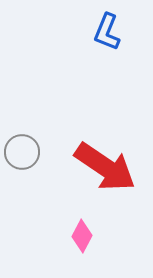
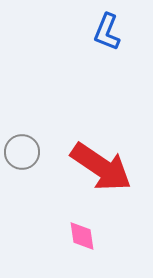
red arrow: moved 4 px left
pink diamond: rotated 36 degrees counterclockwise
